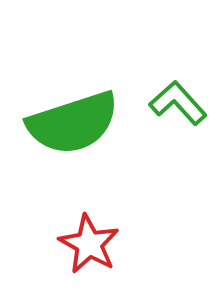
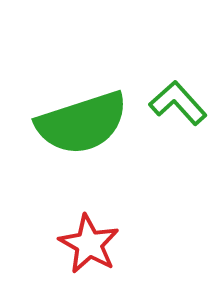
green semicircle: moved 9 px right
